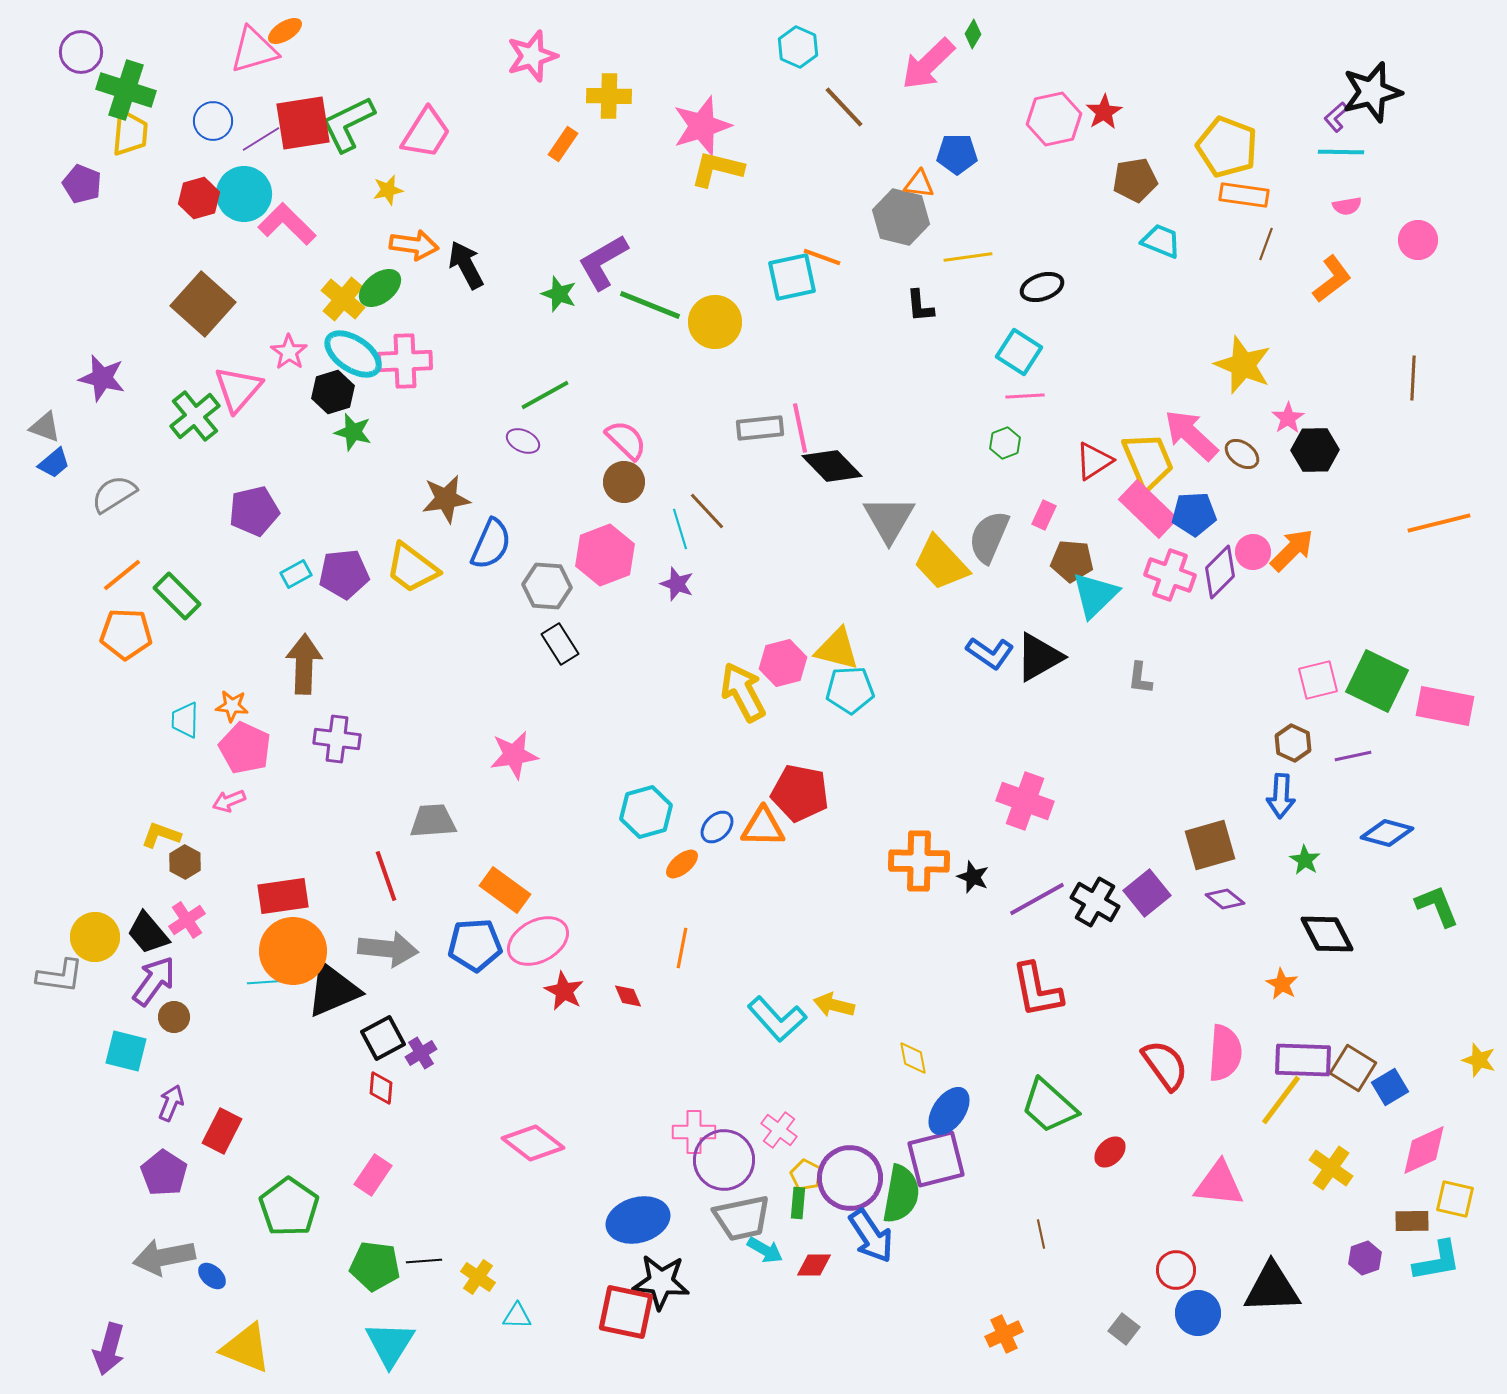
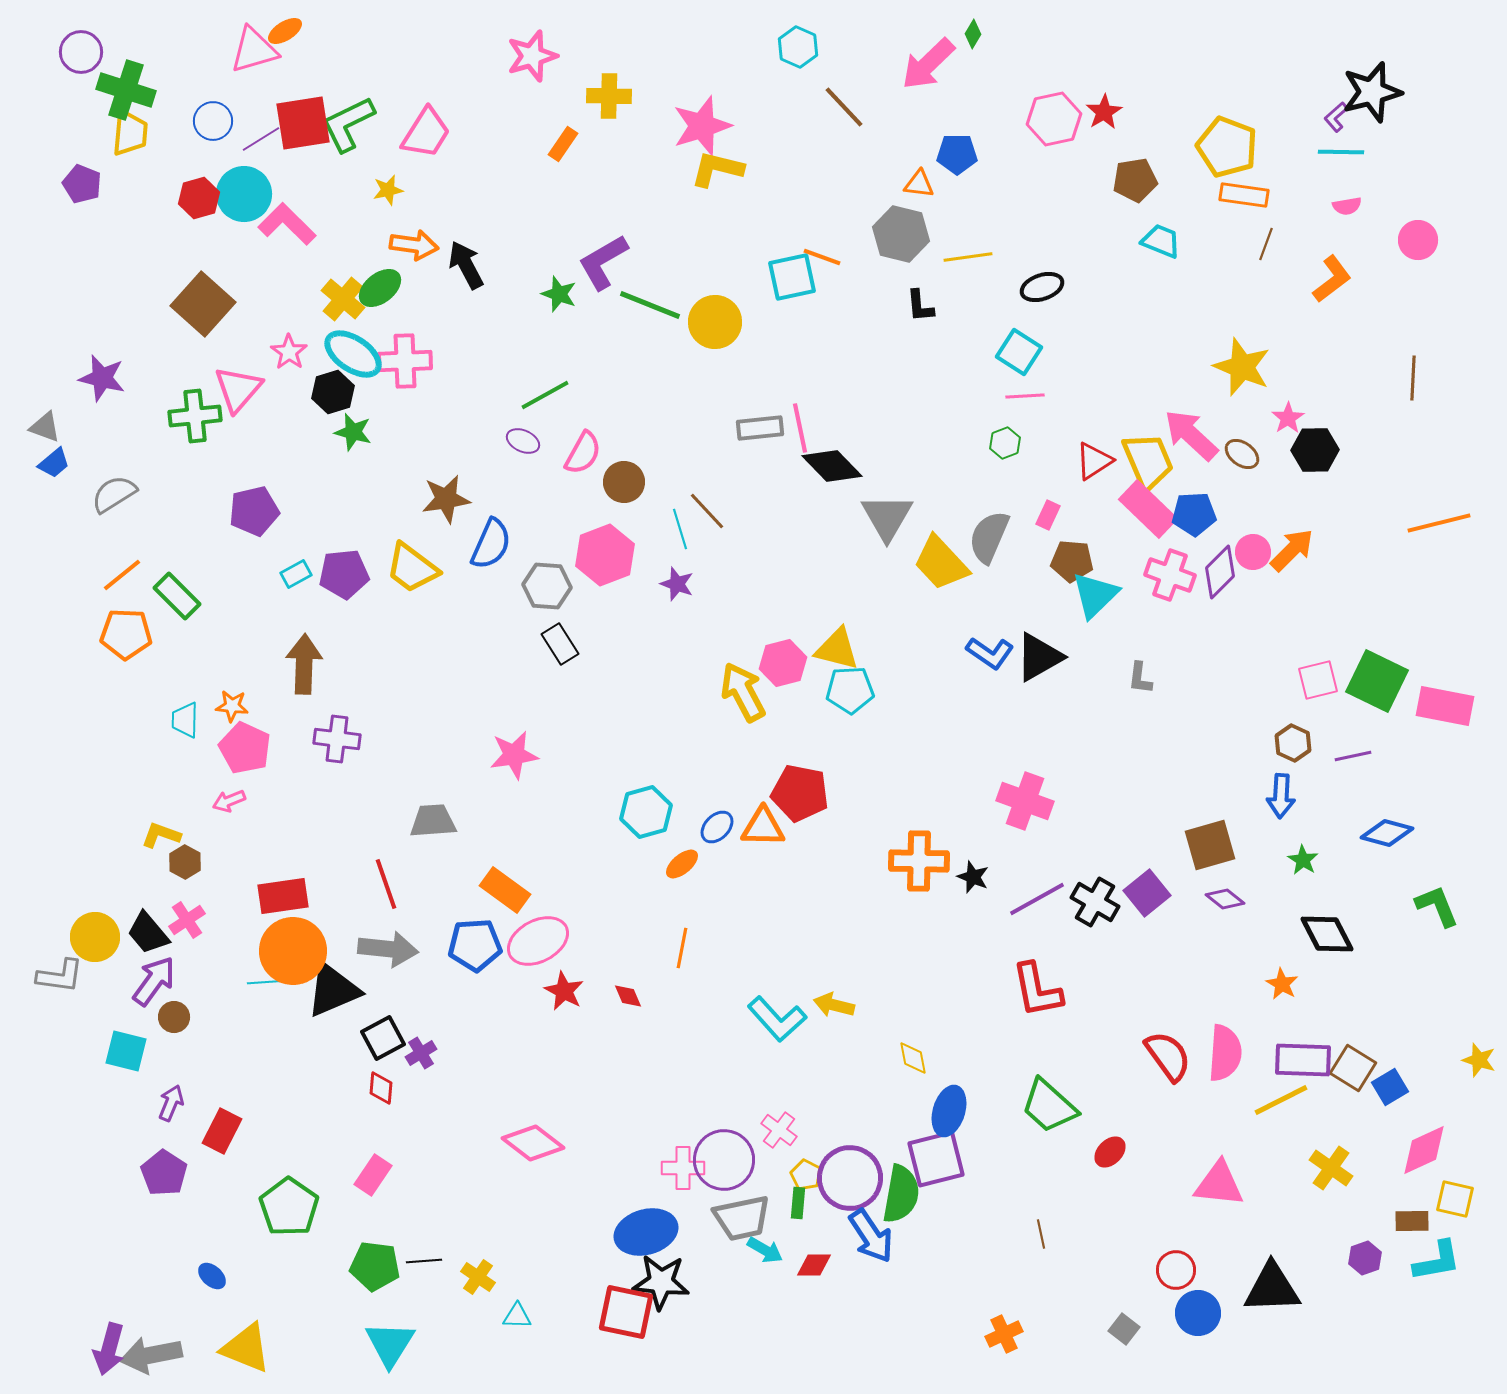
gray hexagon at (901, 217): moved 17 px down
yellow star at (1243, 365): moved 1 px left, 2 px down
green cross at (195, 416): rotated 33 degrees clockwise
pink semicircle at (626, 440): moved 43 px left, 13 px down; rotated 75 degrees clockwise
pink rectangle at (1044, 515): moved 4 px right
gray triangle at (889, 519): moved 2 px left, 2 px up
green star at (1305, 860): moved 2 px left
red line at (386, 876): moved 8 px down
red semicircle at (1165, 1065): moved 3 px right, 9 px up
yellow line at (1281, 1100): rotated 26 degrees clockwise
blue ellipse at (949, 1111): rotated 18 degrees counterclockwise
pink cross at (694, 1132): moved 11 px left, 36 px down
blue ellipse at (638, 1220): moved 8 px right, 12 px down
gray arrow at (164, 1257): moved 13 px left, 98 px down
